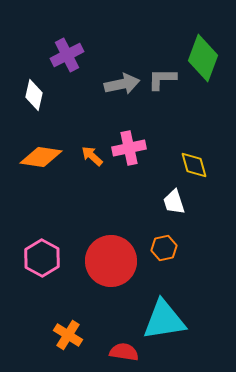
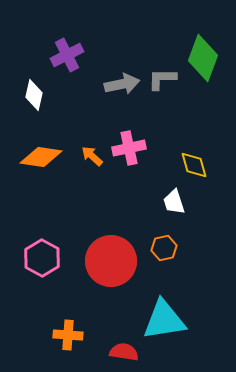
orange cross: rotated 28 degrees counterclockwise
